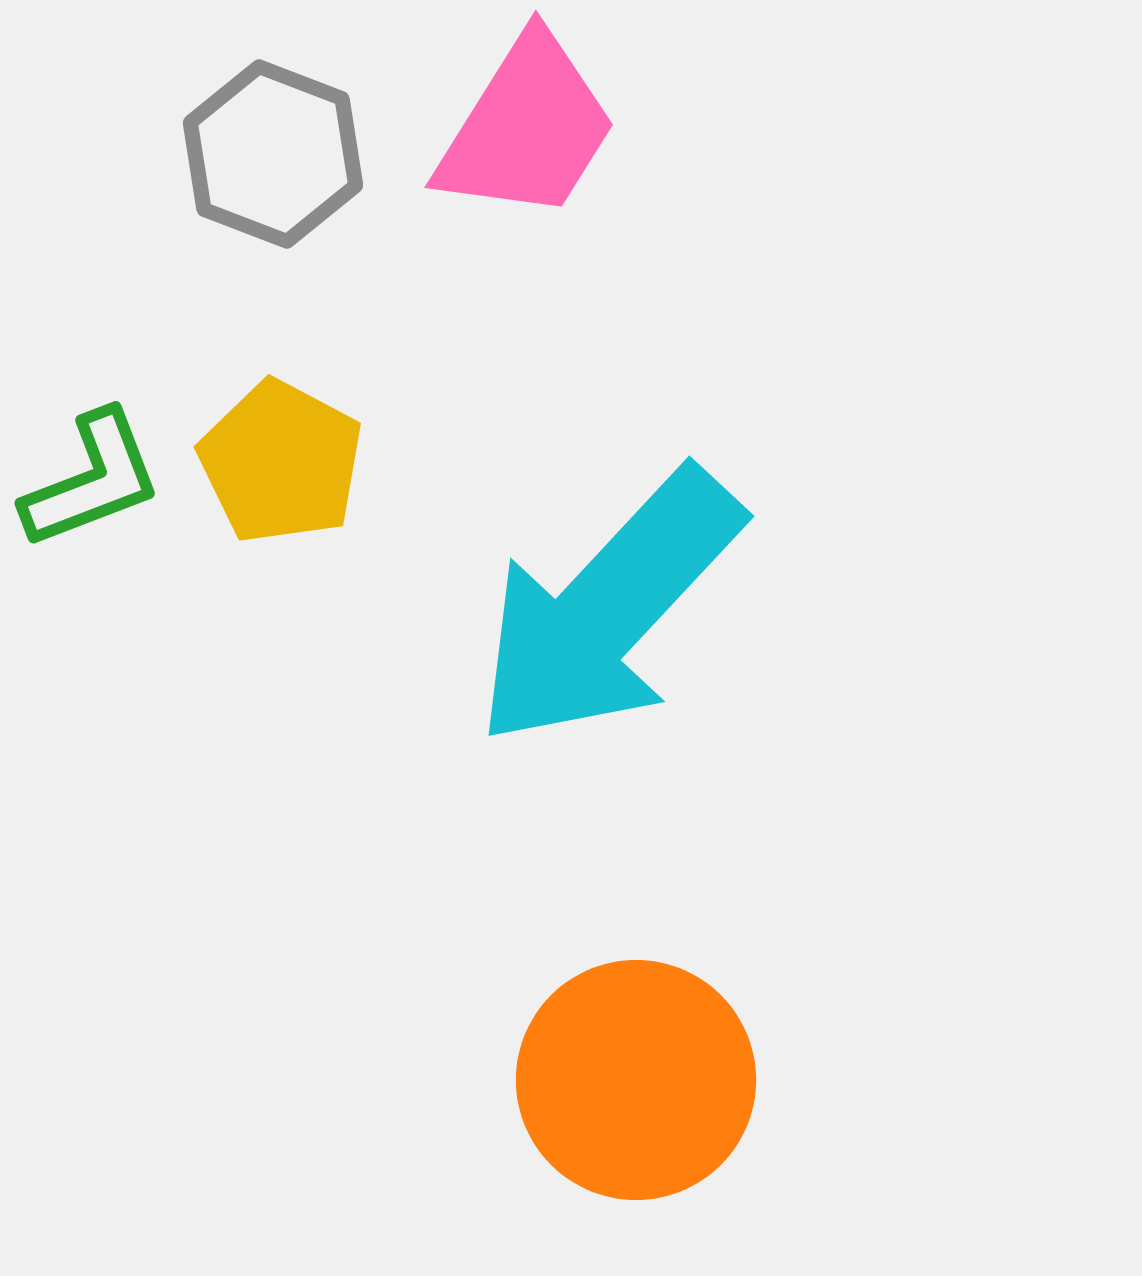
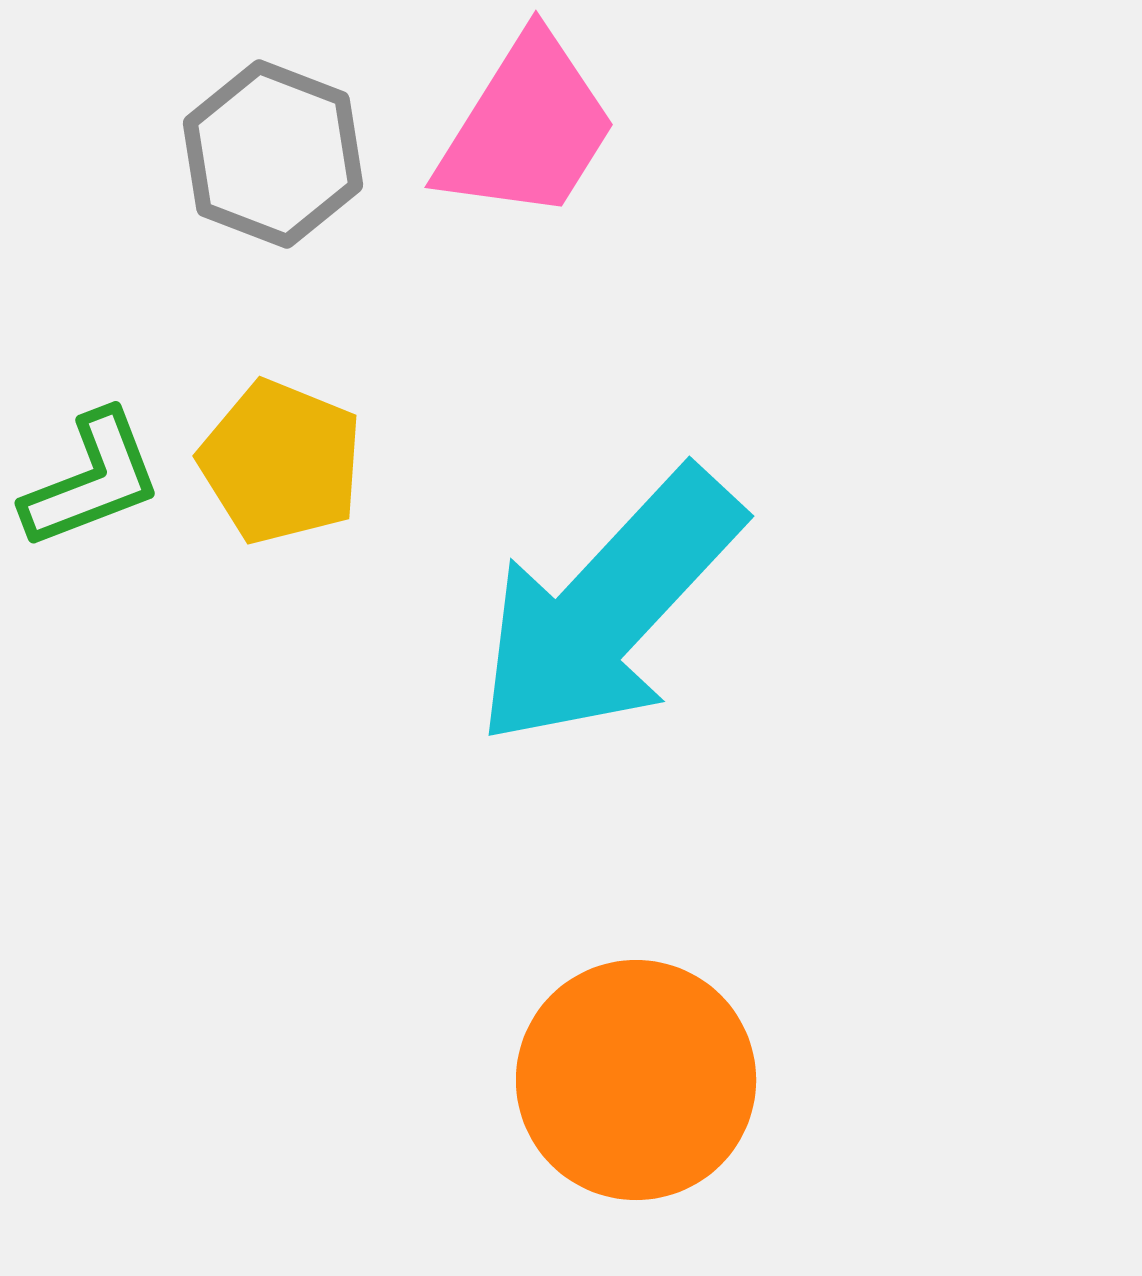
yellow pentagon: rotated 6 degrees counterclockwise
